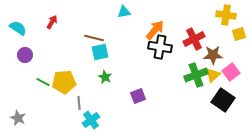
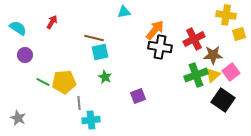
cyan cross: rotated 30 degrees clockwise
